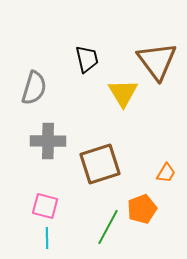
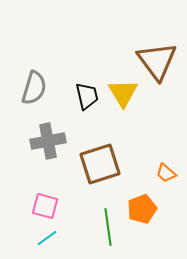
black trapezoid: moved 37 px down
gray cross: rotated 12 degrees counterclockwise
orange trapezoid: rotated 100 degrees clockwise
green line: rotated 36 degrees counterclockwise
cyan line: rotated 55 degrees clockwise
